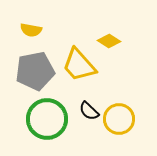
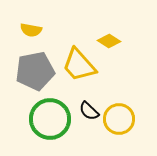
green circle: moved 3 px right
